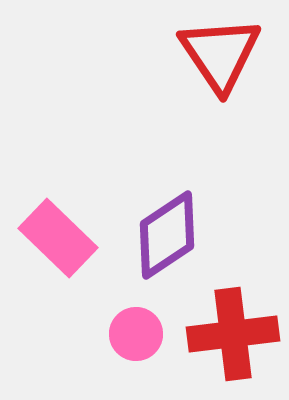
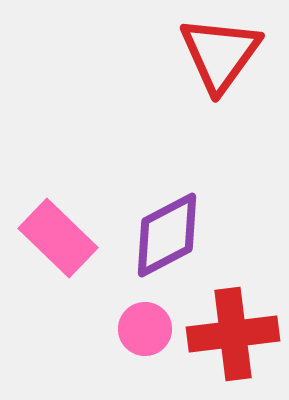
red triangle: rotated 10 degrees clockwise
purple diamond: rotated 6 degrees clockwise
pink circle: moved 9 px right, 5 px up
